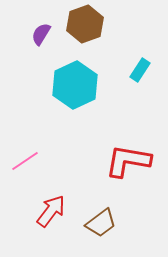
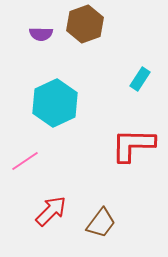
purple semicircle: rotated 120 degrees counterclockwise
cyan rectangle: moved 9 px down
cyan hexagon: moved 20 px left, 18 px down
red L-shape: moved 5 px right, 16 px up; rotated 9 degrees counterclockwise
red arrow: rotated 8 degrees clockwise
brown trapezoid: rotated 16 degrees counterclockwise
